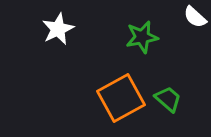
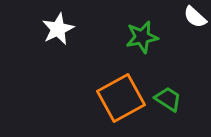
green trapezoid: rotated 8 degrees counterclockwise
